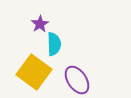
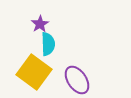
cyan semicircle: moved 6 px left
